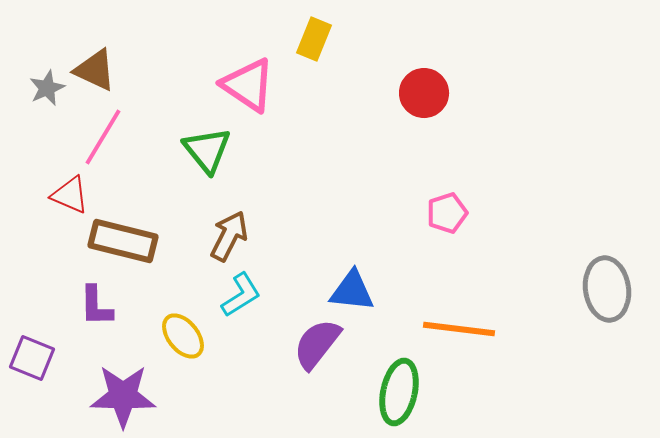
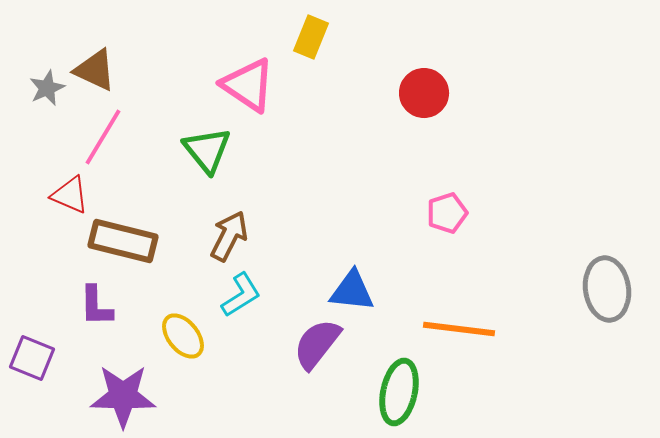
yellow rectangle: moved 3 px left, 2 px up
